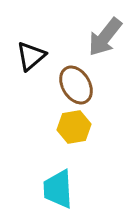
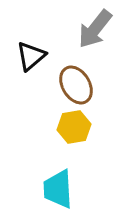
gray arrow: moved 10 px left, 8 px up
